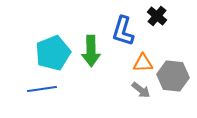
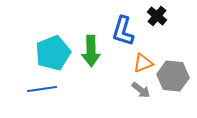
orange triangle: rotated 20 degrees counterclockwise
